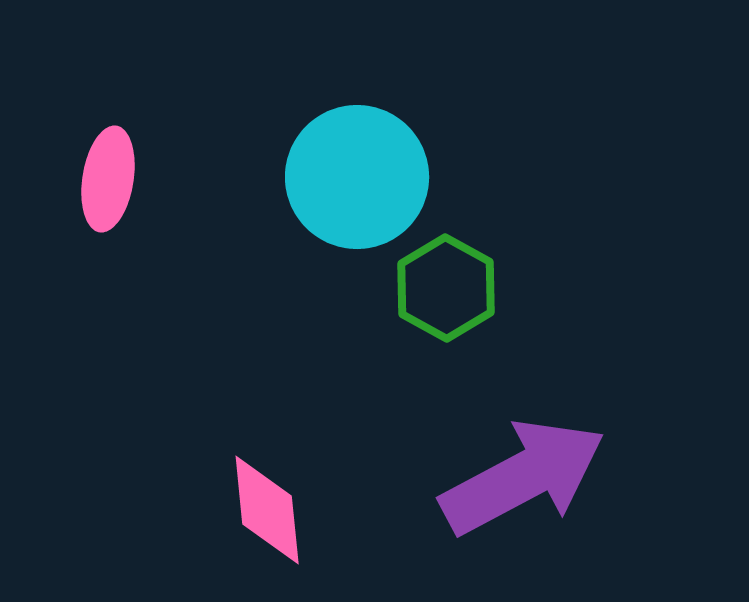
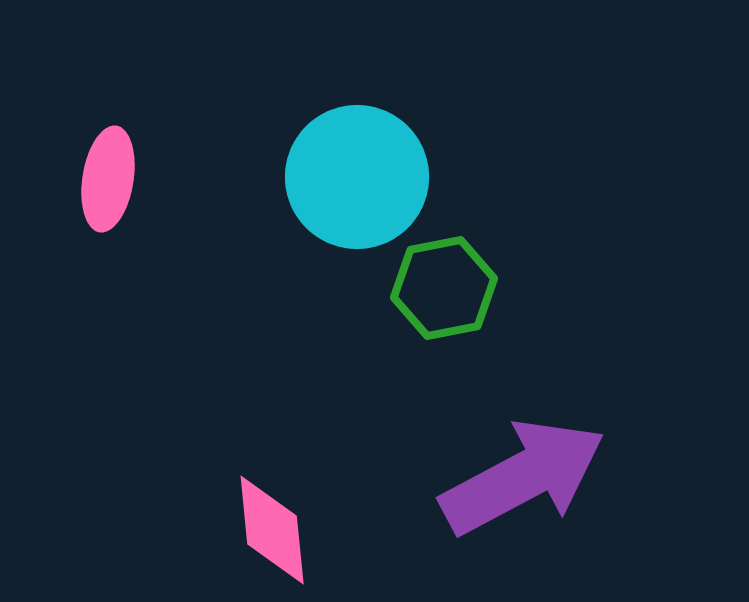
green hexagon: moved 2 px left; rotated 20 degrees clockwise
pink diamond: moved 5 px right, 20 px down
